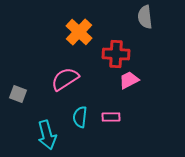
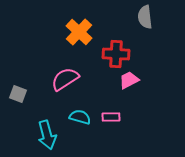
cyan semicircle: rotated 100 degrees clockwise
